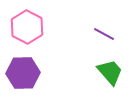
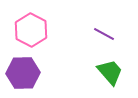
pink hexagon: moved 4 px right, 3 px down
